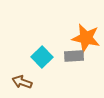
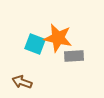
orange star: moved 28 px left
cyan square: moved 7 px left, 13 px up; rotated 25 degrees counterclockwise
